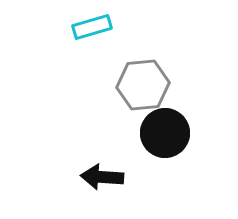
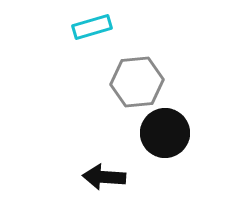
gray hexagon: moved 6 px left, 3 px up
black arrow: moved 2 px right
